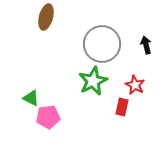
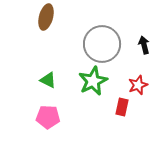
black arrow: moved 2 px left
red star: moved 3 px right; rotated 24 degrees clockwise
green triangle: moved 17 px right, 18 px up
pink pentagon: rotated 10 degrees clockwise
